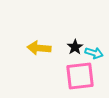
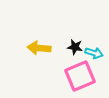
black star: rotated 28 degrees counterclockwise
pink square: rotated 16 degrees counterclockwise
